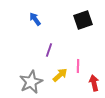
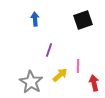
blue arrow: rotated 32 degrees clockwise
gray star: rotated 15 degrees counterclockwise
